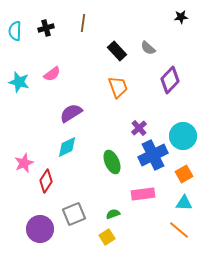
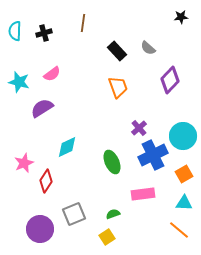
black cross: moved 2 px left, 5 px down
purple semicircle: moved 29 px left, 5 px up
